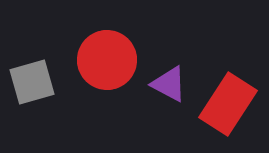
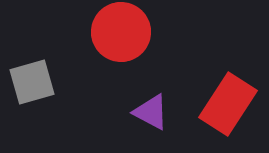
red circle: moved 14 px right, 28 px up
purple triangle: moved 18 px left, 28 px down
